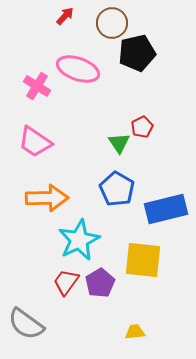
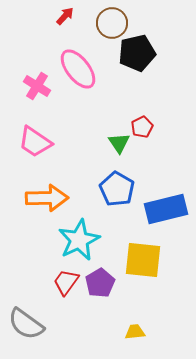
pink ellipse: rotated 33 degrees clockwise
